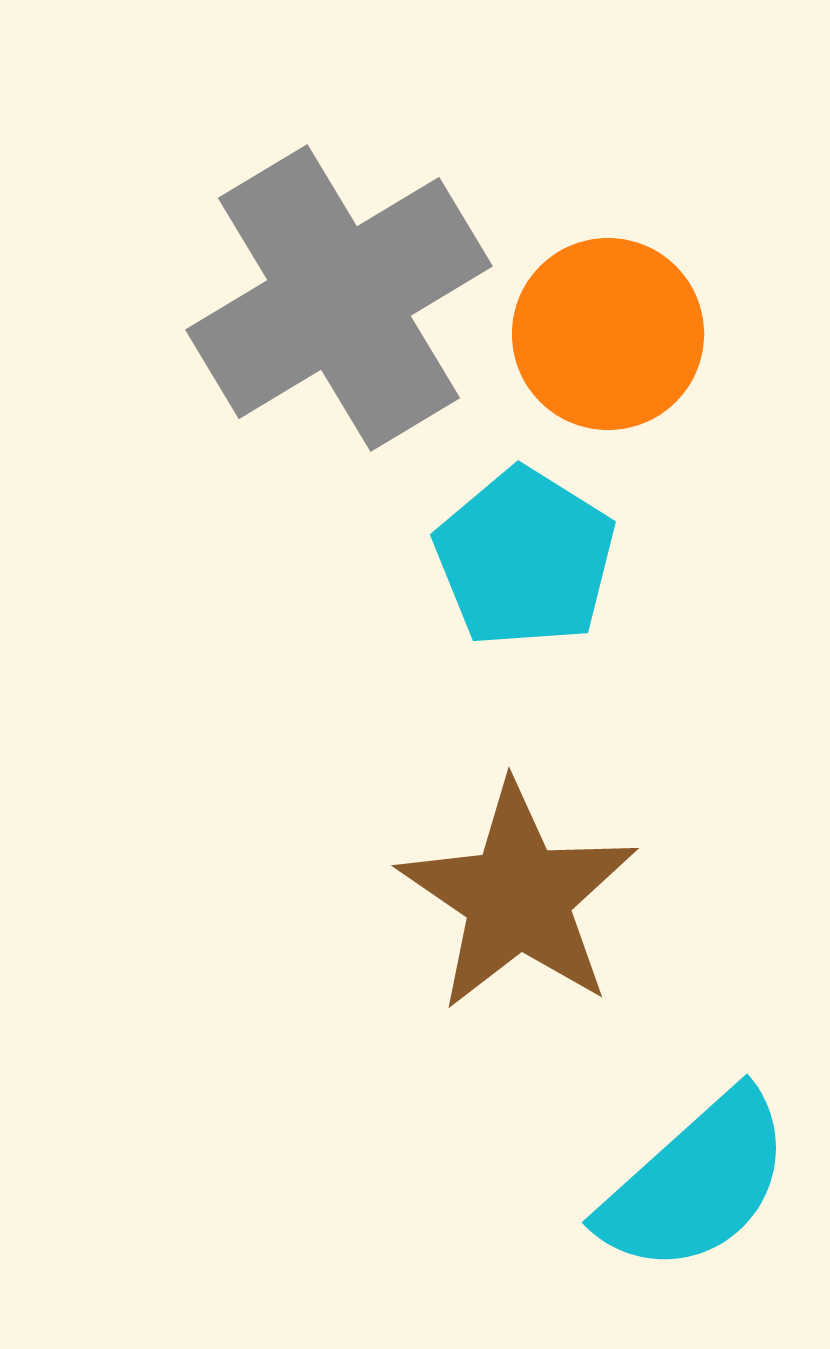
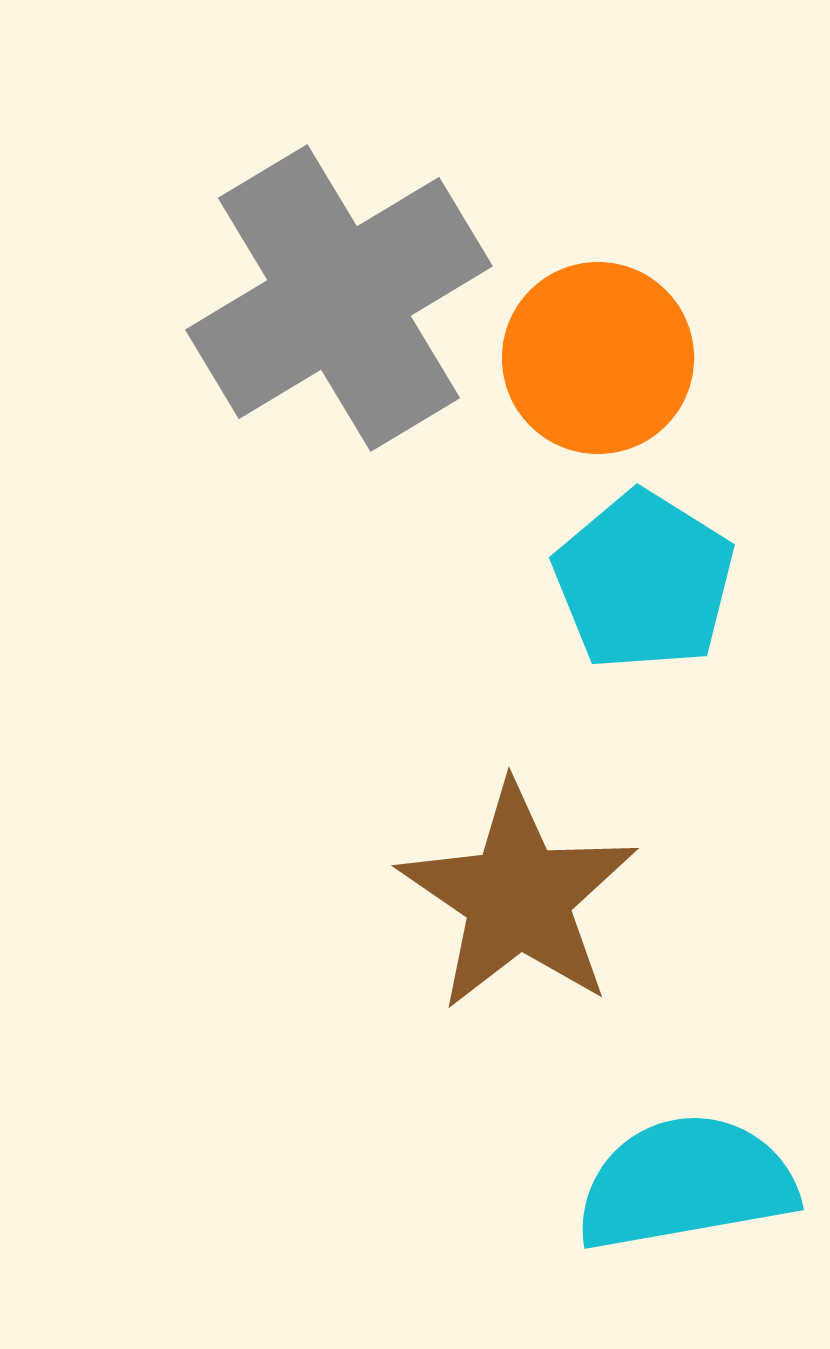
orange circle: moved 10 px left, 24 px down
cyan pentagon: moved 119 px right, 23 px down
cyan semicircle: moved 10 px left; rotated 148 degrees counterclockwise
